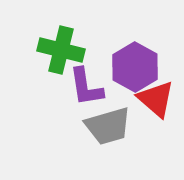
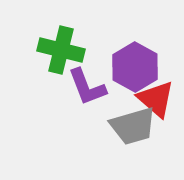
purple L-shape: moved 1 px right; rotated 12 degrees counterclockwise
gray trapezoid: moved 25 px right
